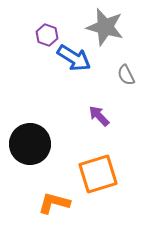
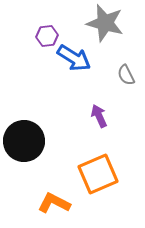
gray star: moved 4 px up
purple hexagon: moved 1 px down; rotated 25 degrees counterclockwise
purple arrow: rotated 20 degrees clockwise
black circle: moved 6 px left, 3 px up
orange square: rotated 6 degrees counterclockwise
orange L-shape: rotated 12 degrees clockwise
